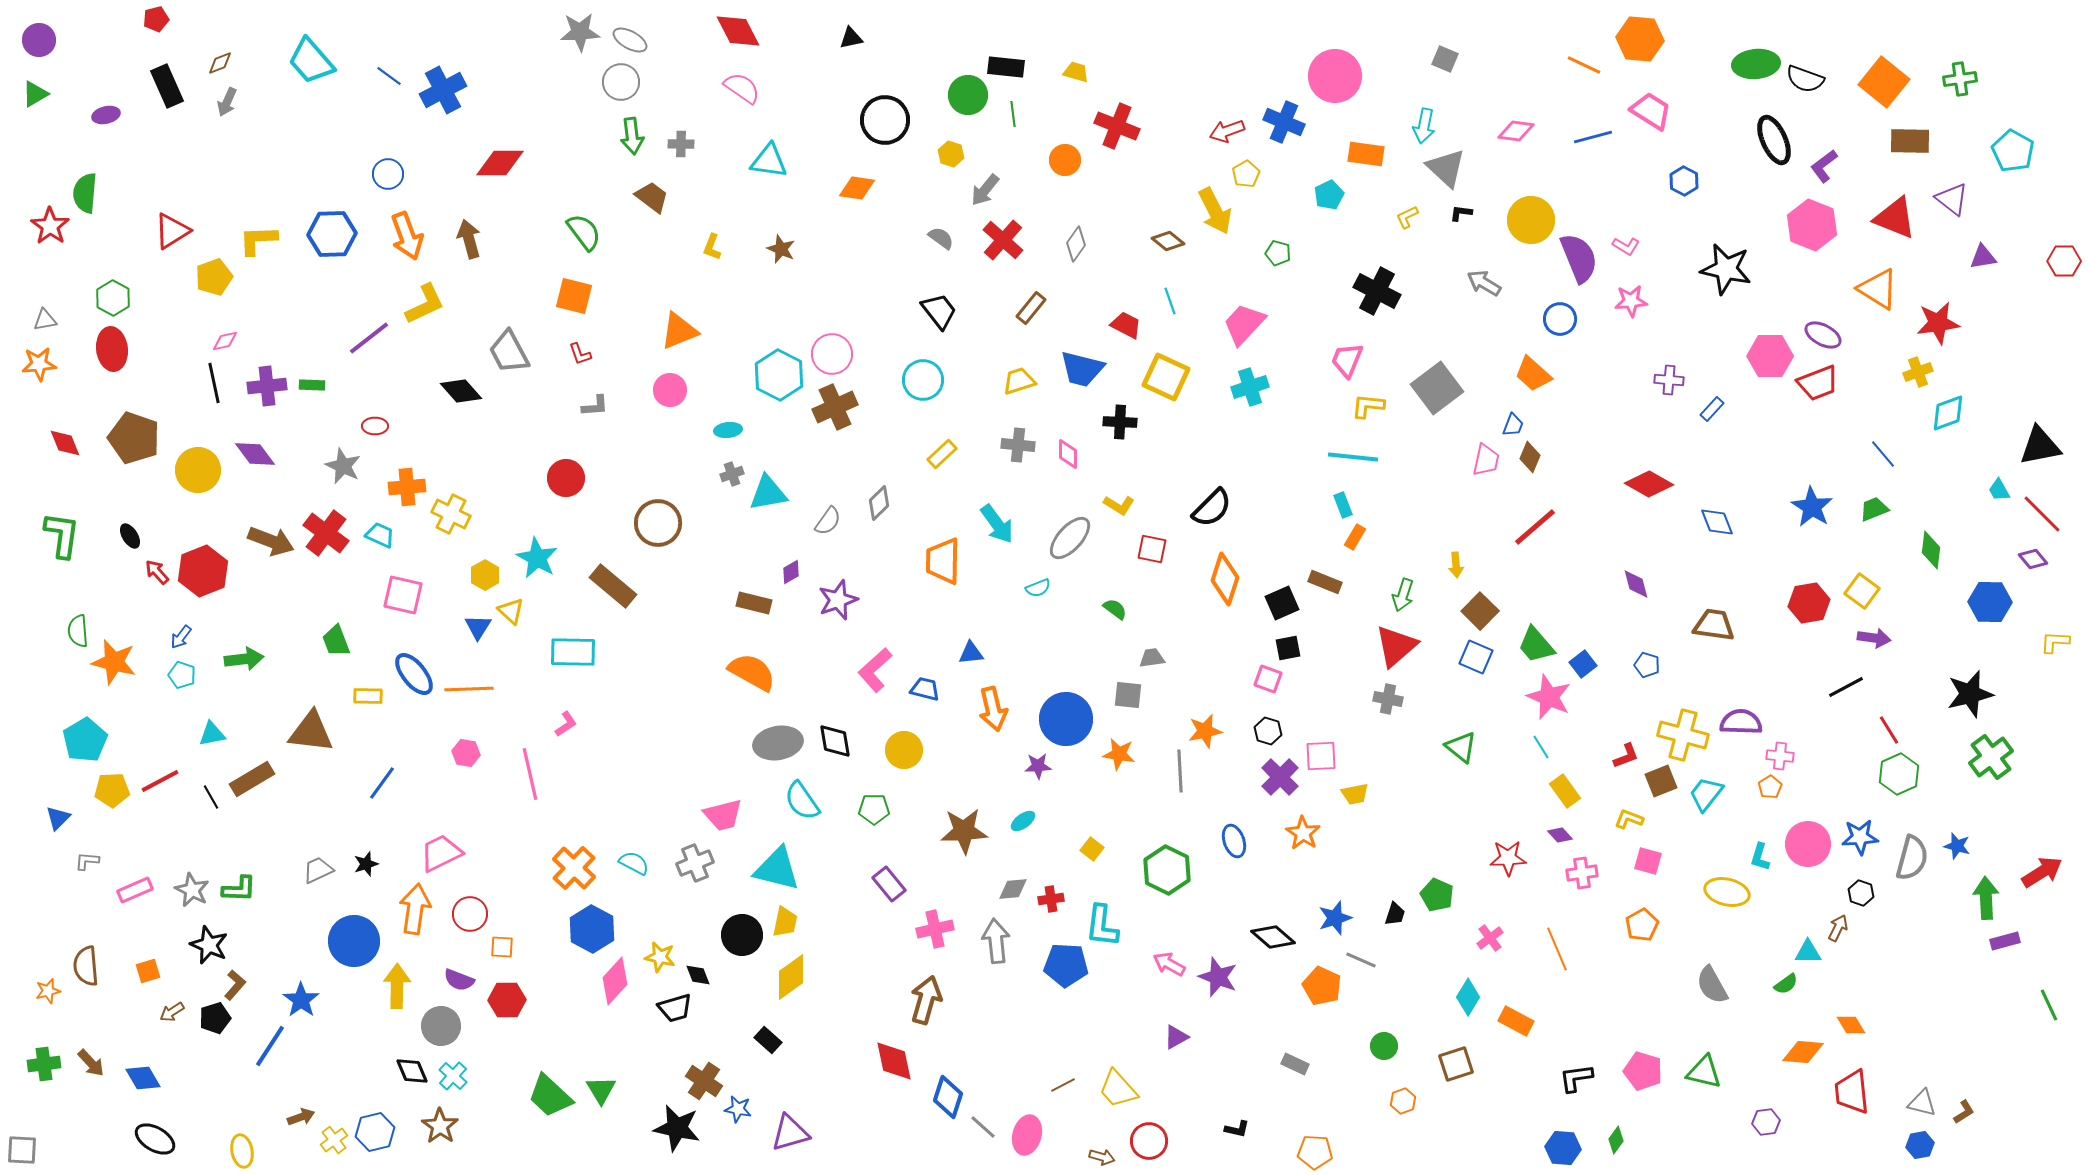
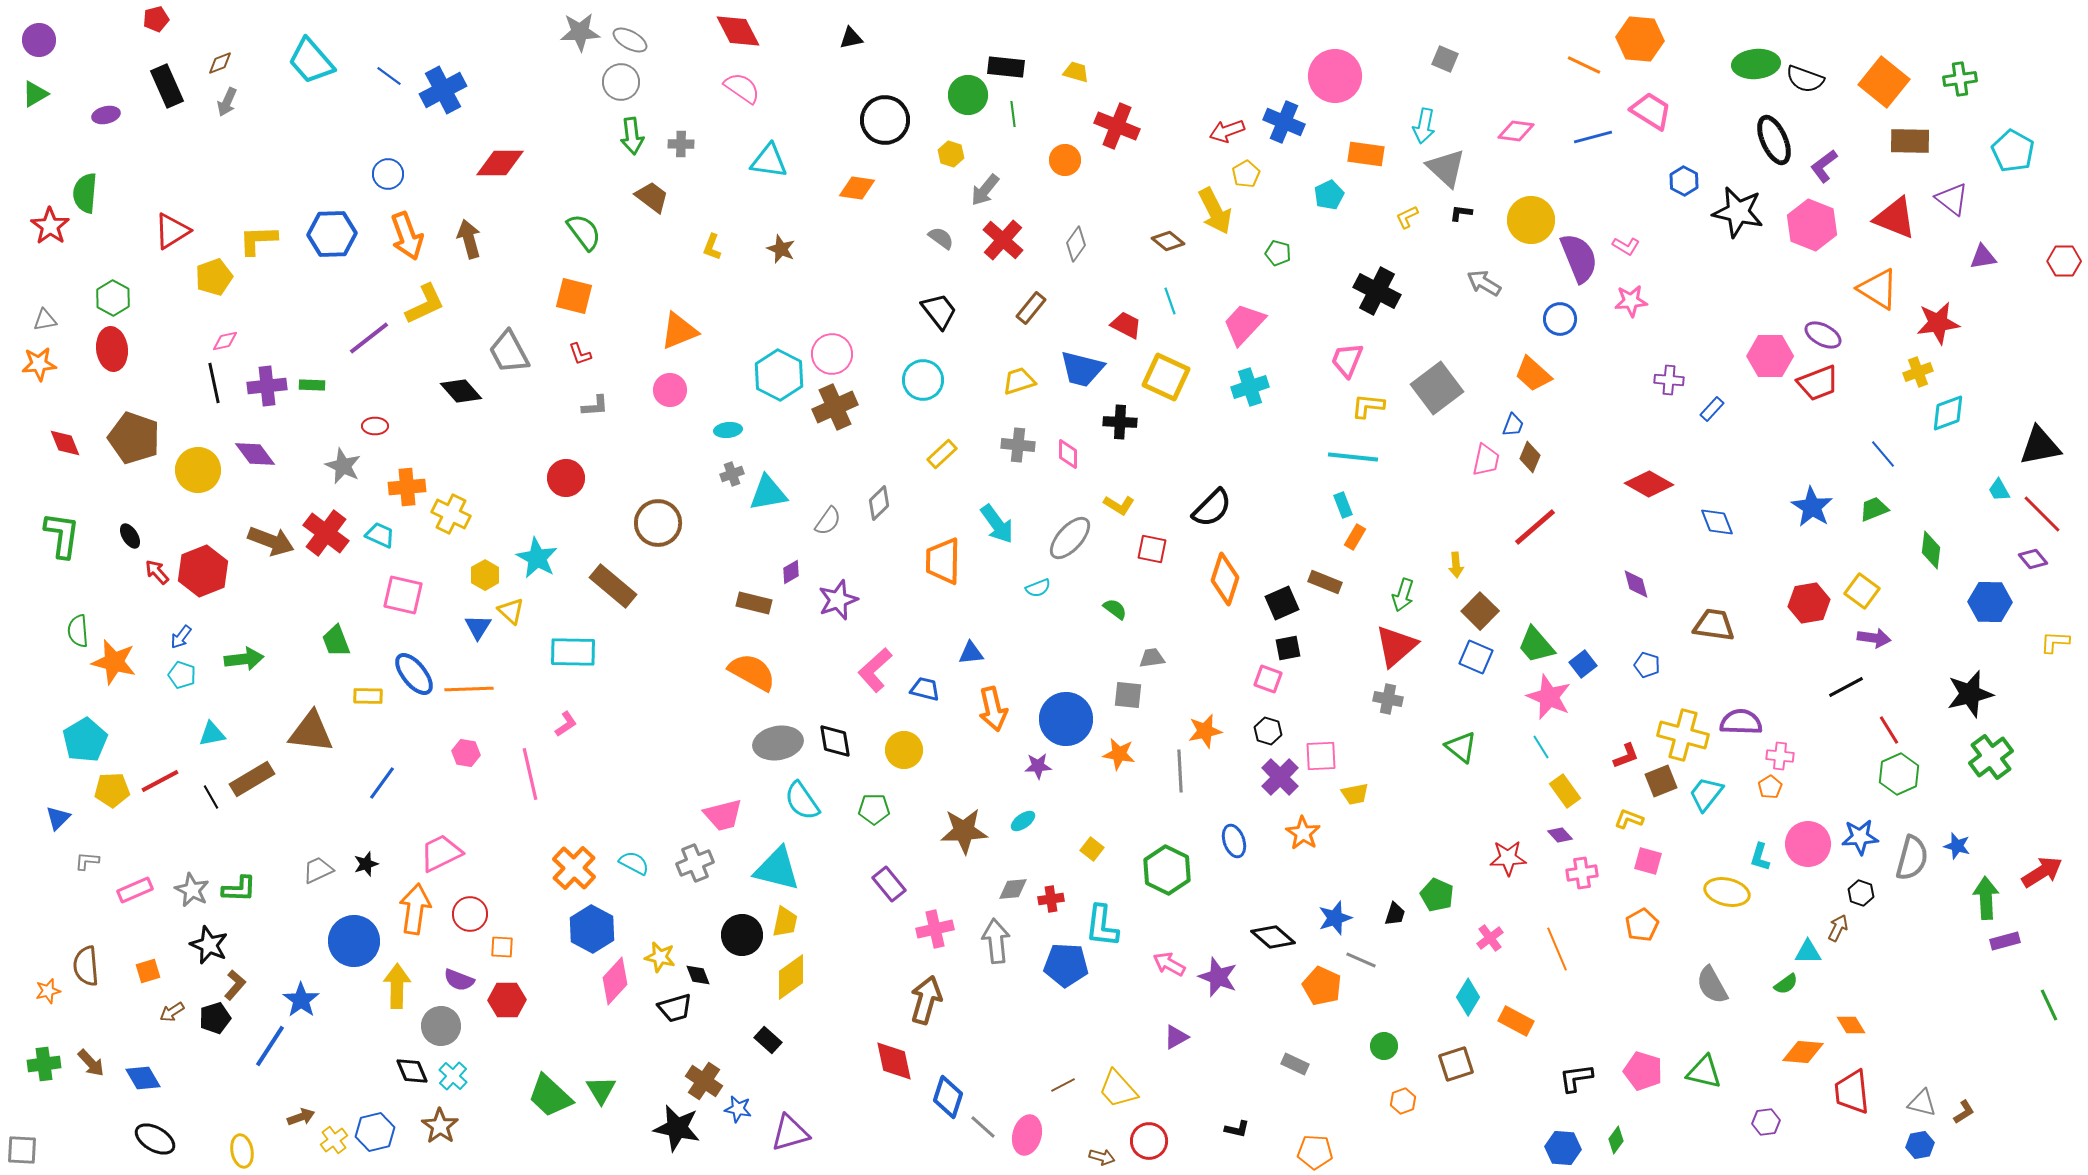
black star at (1726, 269): moved 12 px right, 57 px up
